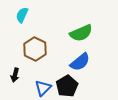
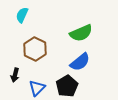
blue triangle: moved 6 px left
